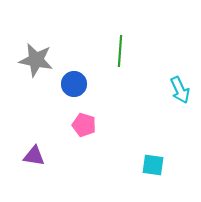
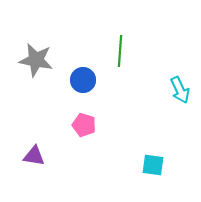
blue circle: moved 9 px right, 4 px up
